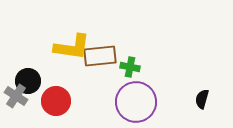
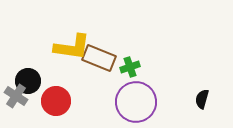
brown rectangle: moved 1 px left, 2 px down; rotated 28 degrees clockwise
green cross: rotated 30 degrees counterclockwise
